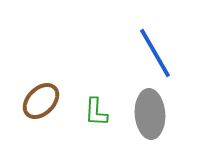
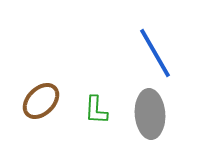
green L-shape: moved 2 px up
